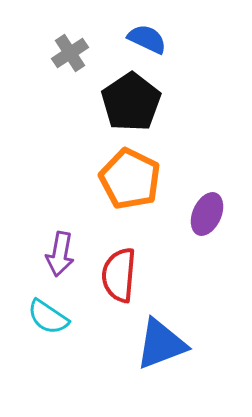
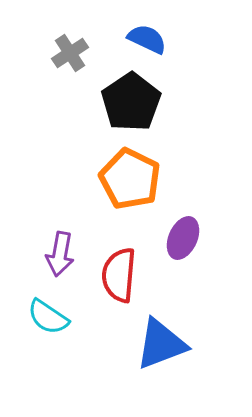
purple ellipse: moved 24 px left, 24 px down
